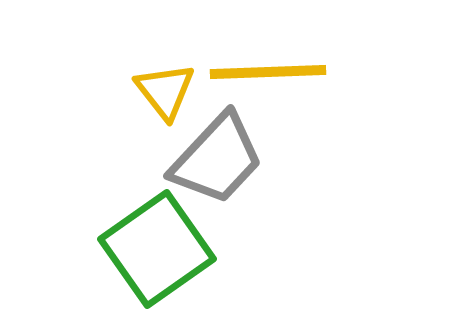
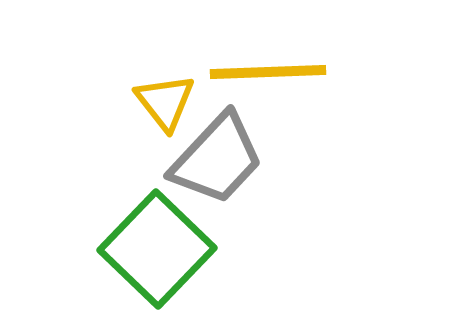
yellow triangle: moved 11 px down
green square: rotated 11 degrees counterclockwise
